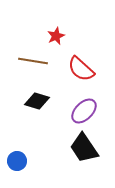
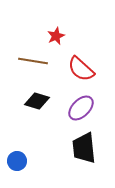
purple ellipse: moved 3 px left, 3 px up
black trapezoid: rotated 28 degrees clockwise
